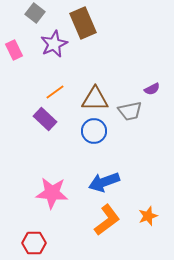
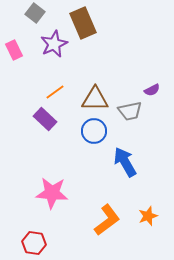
purple semicircle: moved 1 px down
blue arrow: moved 21 px right, 20 px up; rotated 80 degrees clockwise
red hexagon: rotated 10 degrees clockwise
